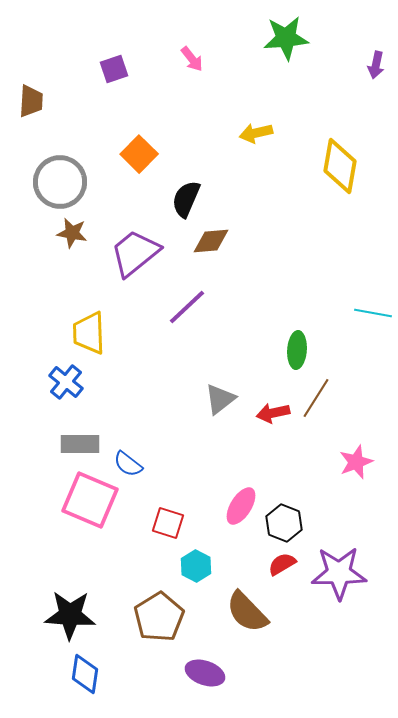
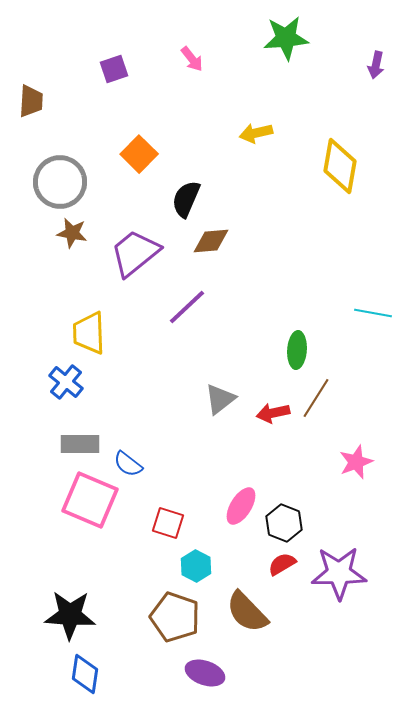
brown pentagon: moved 16 px right; rotated 21 degrees counterclockwise
